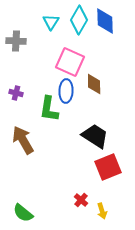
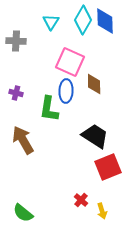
cyan diamond: moved 4 px right
